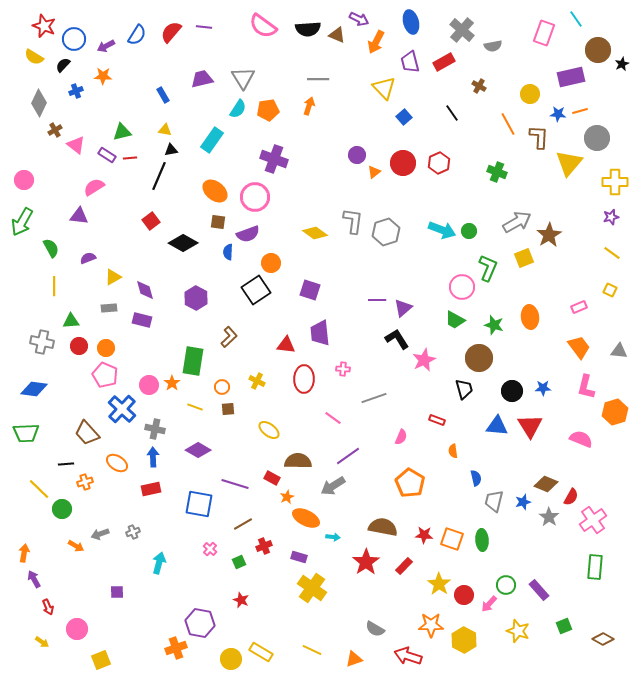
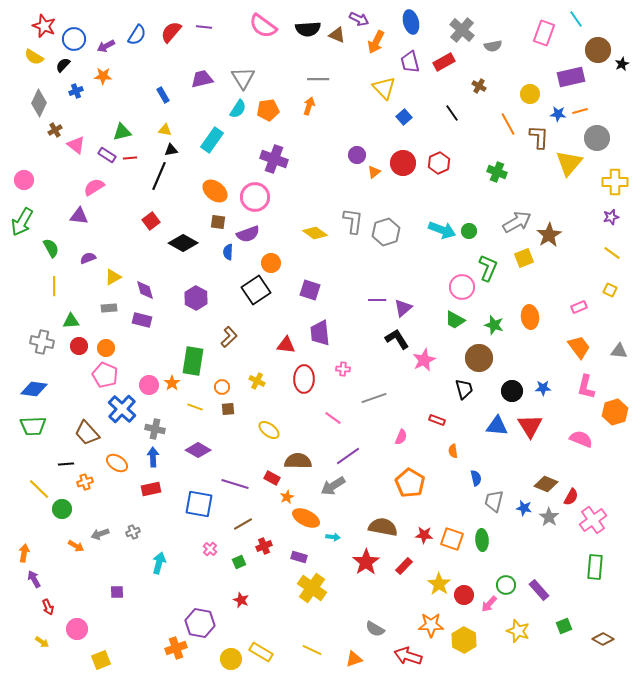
green trapezoid at (26, 433): moved 7 px right, 7 px up
blue star at (523, 502): moved 1 px right, 6 px down; rotated 28 degrees clockwise
